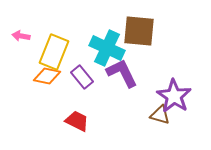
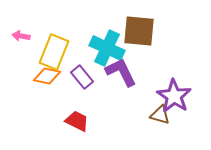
purple L-shape: moved 1 px left, 1 px up
